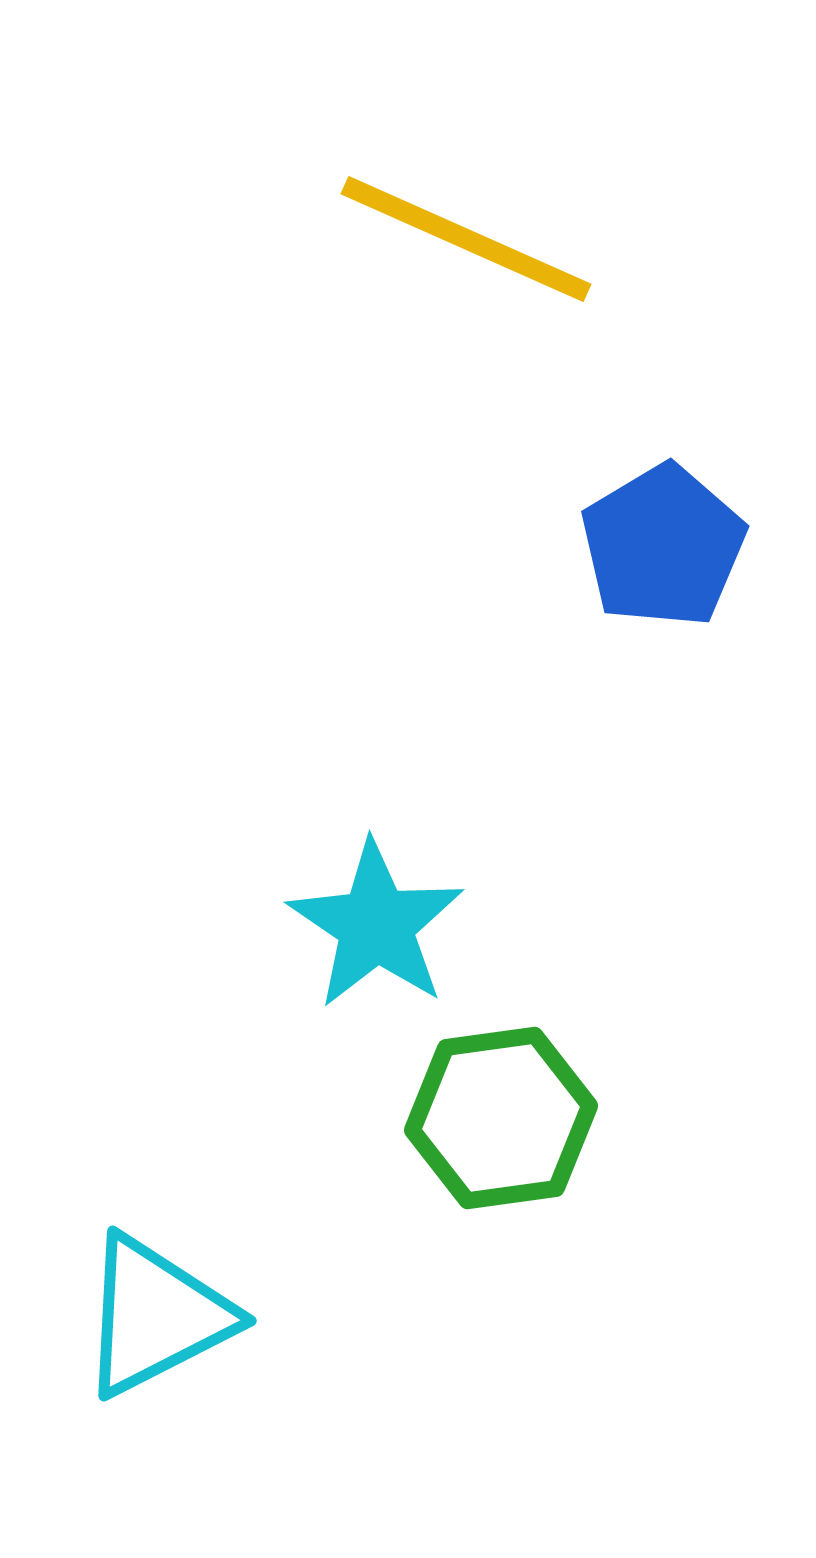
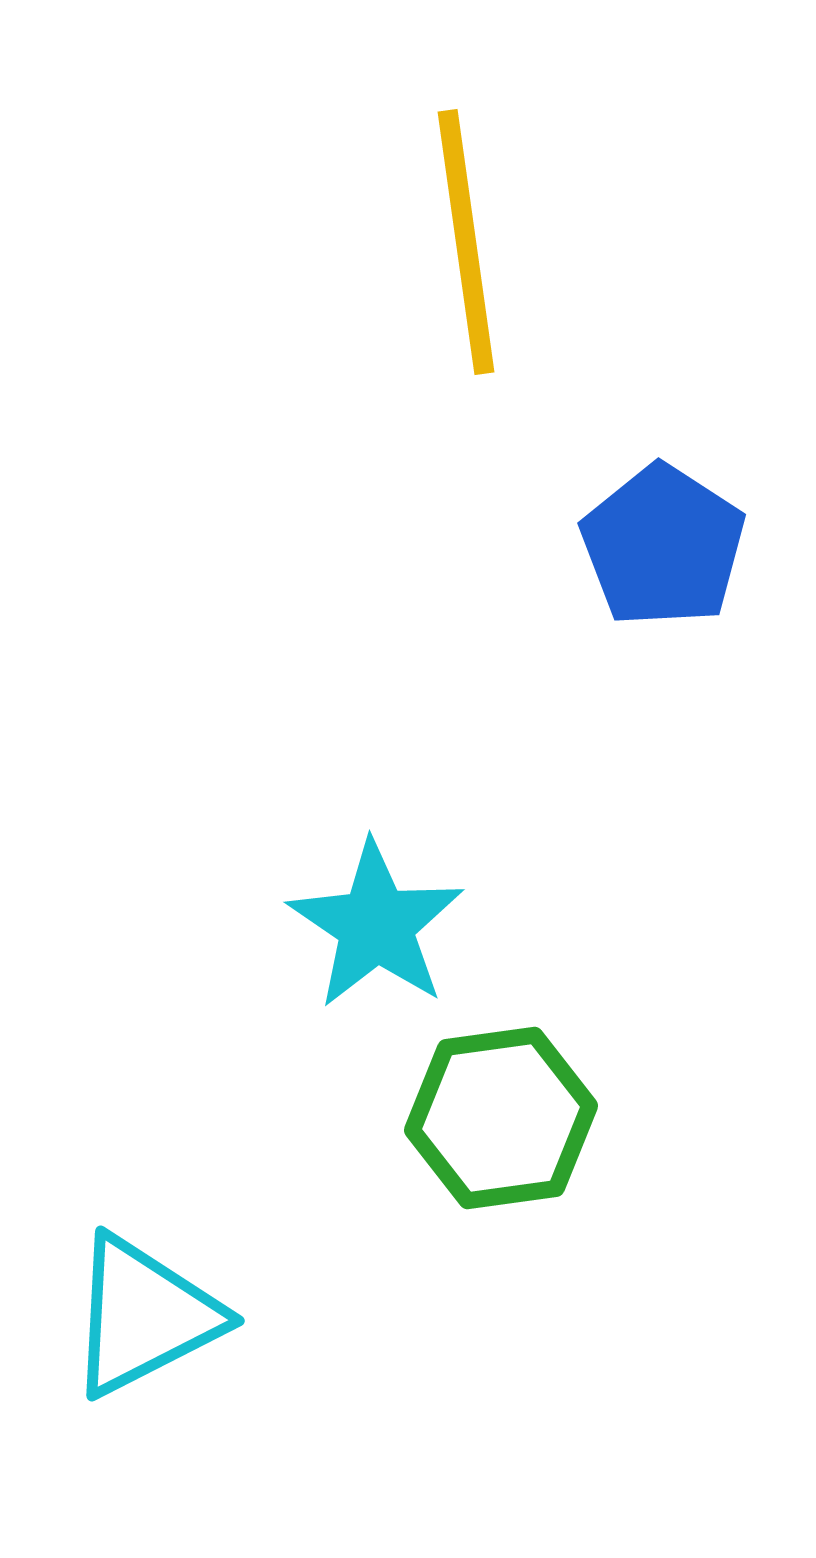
yellow line: moved 3 px down; rotated 58 degrees clockwise
blue pentagon: rotated 8 degrees counterclockwise
cyan triangle: moved 12 px left
